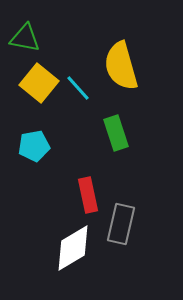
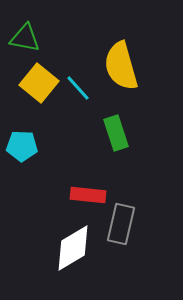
cyan pentagon: moved 12 px left; rotated 12 degrees clockwise
red rectangle: rotated 72 degrees counterclockwise
